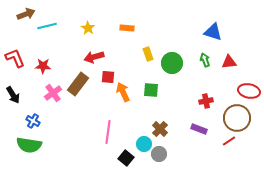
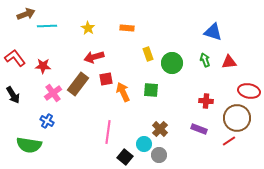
cyan line: rotated 12 degrees clockwise
red L-shape: rotated 15 degrees counterclockwise
red square: moved 2 px left, 2 px down; rotated 16 degrees counterclockwise
red cross: rotated 16 degrees clockwise
blue cross: moved 14 px right
gray circle: moved 1 px down
black square: moved 1 px left, 1 px up
